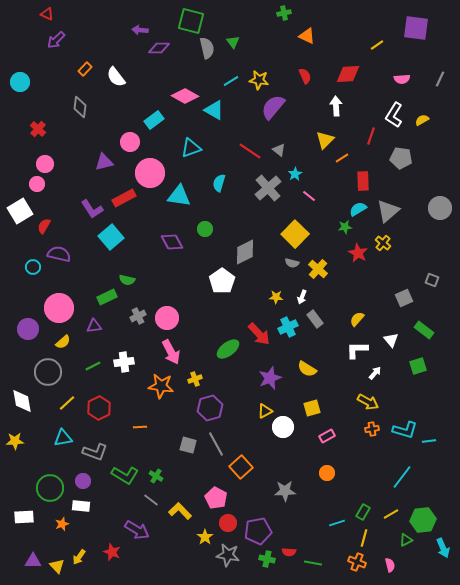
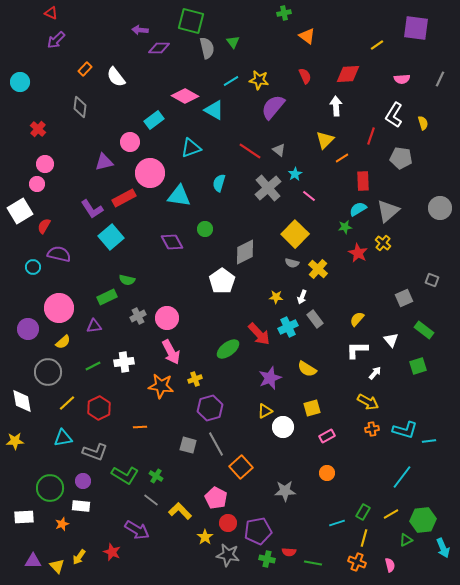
red triangle at (47, 14): moved 4 px right, 1 px up
orange triangle at (307, 36): rotated 12 degrees clockwise
yellow semicircle at (422, 120): moved 1 px right, 3 px down; rotated 104 degrees clockwise
